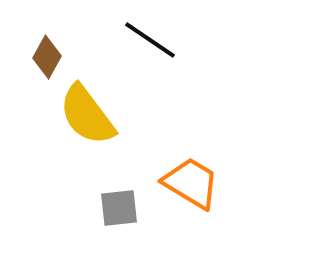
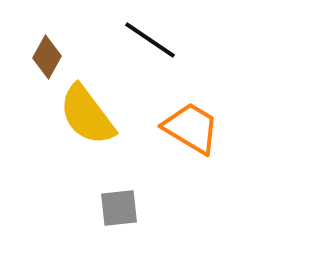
orange trapezoid: moved 55 px up
